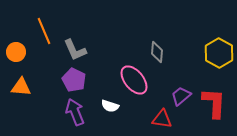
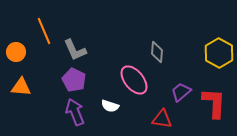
purple trapezoid: moved 4 px up
